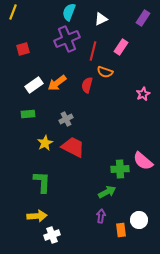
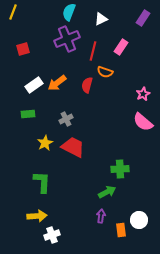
pink semicircle: moved 39 px up
